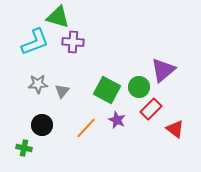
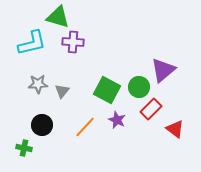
cyan L-shape: moved 3 px left, 1 px down; rotated 8 degrees clockwise
orange line: moved 1 px left, 1 px up
